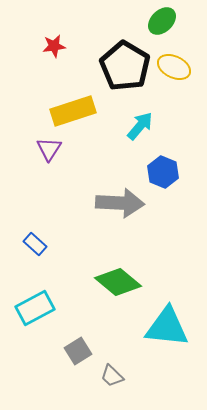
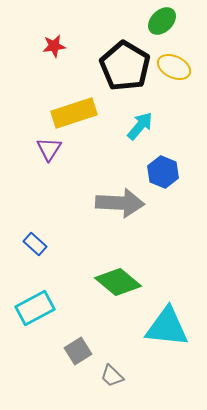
yellow rectangle: moved 1 px right, 2 px down
